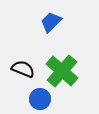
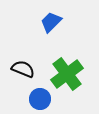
green cross: moved 5 px right, 3 px down; rotated 12 degrees clockwise
